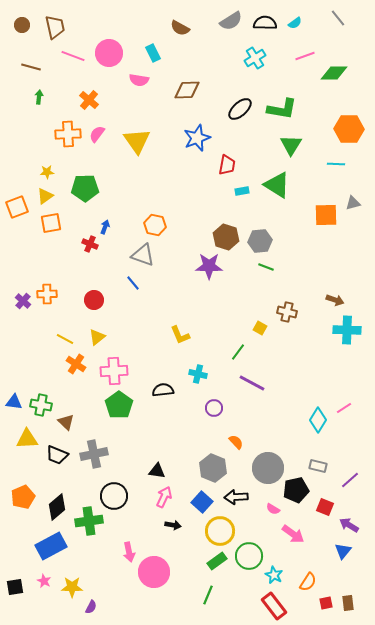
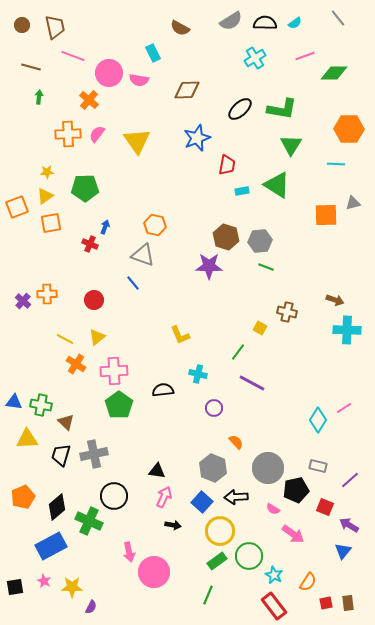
pink circle at (109, 53): moved 20 px down
black trapezoid at (57, 455): moved 4 px right; rotated 85 degrees clockwise
green cross at (89, 521): rotated 32 degrees clockwise
